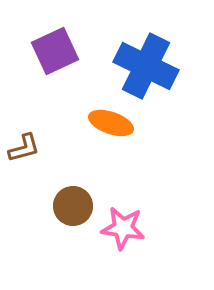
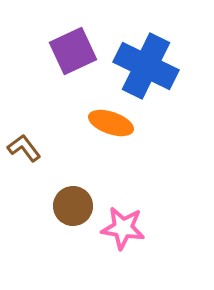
purple square: moved 18 px right
brown L-shape: rotated 112 degrees counterclockwise
